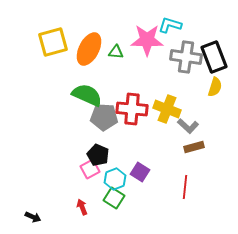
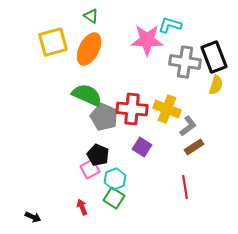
green triangle: moved 25 px left, 36 px up; rotated 28 degrees clockwise
gray cross: moved 1 px left, 5 px down
yellow semicircle: moved 1 px right, 2 px up
gray pentagon: rotated 20 degrees clockwise
gray L-shape: rotated 80 degrees counterclockwise
brown rectangle: rotated 18 degrees counterclockwise
purple square: moved 2 px right, 25 px up
red line: rotated 15 degrees counterclockwise
